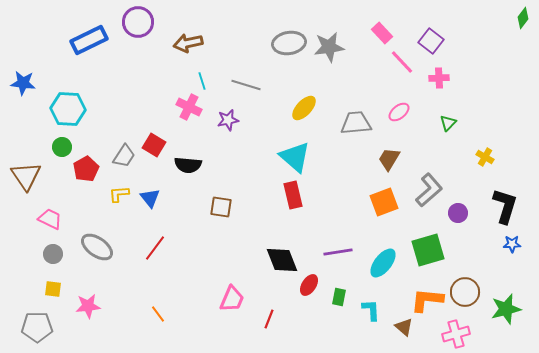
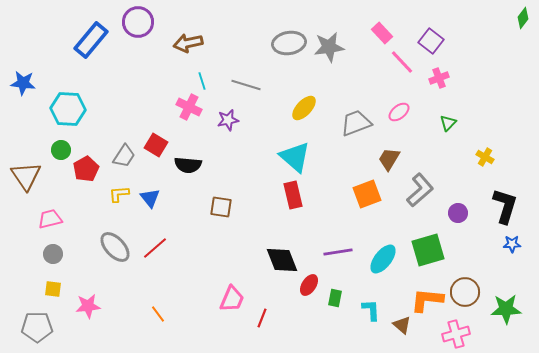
blue rectangle at (89, 40): moved 2 px right; rotated 24 degrees counterclockwise
pink cross at (439, 78): rotated 18 degrees counterclockwise
gray trapezoid at (356, 123): rotated 16 degrees counterclockwise
red square at (154, 145): moved 2 px right
green circle at (62, 147): moved 1 px left, 3 px down
gray L-shape at (429, 190): moved 9 px left
orange square at (384, 202): moved 17 px left, 8 px up
pink trapezoid at (50, 219): rotated 40 degrees counterclockwise
gray ellipse at (97, 247): moved 18 px right; rotated 12 degrees clockwise
red line at (155, 248): rotated 12 degrees clockwise
cyan ellipse at (383, 263): moved 4 px up
green rectangle at (339, 297): moved 4 px left, 1 px down
green star at (506, 309): rotated 12 degrees clockwise
red line at (269, 319): moved 7 px left, 1 px up
brown triangle at (404, 327): moved 2 px left, 2 px up
